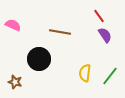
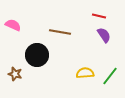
red line: rotated 40 degrees counterclockwise
purple semicircle: moved 1 px left
black circle: moved 2 px left, 4 px up
yellow semicircle: rotated 78 degrees clockwise
brown star: moved 8 px up
